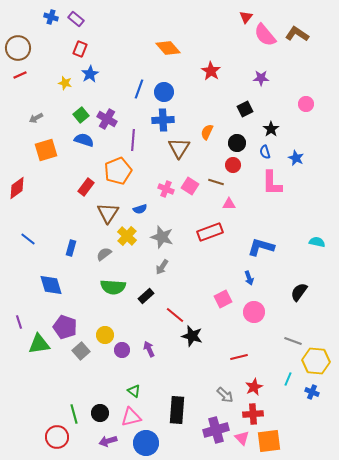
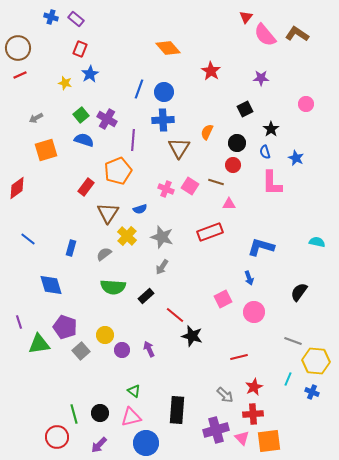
purple arrow at (108, 441): moved 9 px left, 4 px down; rotated 30 degrees counterclockwise
